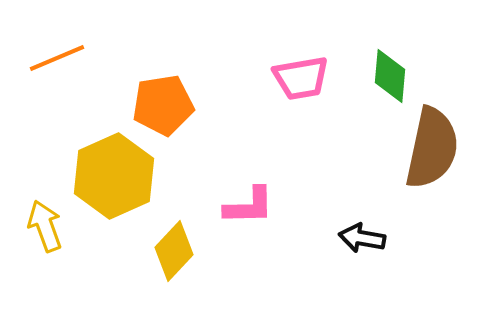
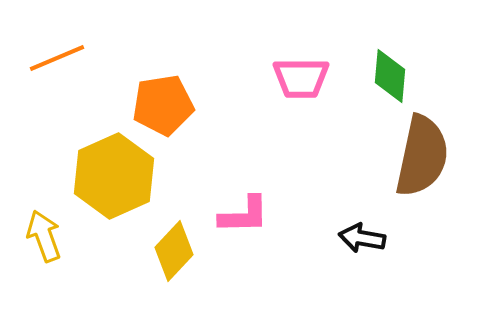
pink trapezoid: rotated 10 degrees clockwise
brown semicircle: moved 10 px left, 8 px down
pink L-shape: moved 5 px left, 9 px down
yellow arrow: moved 1 px left, 10 px down
